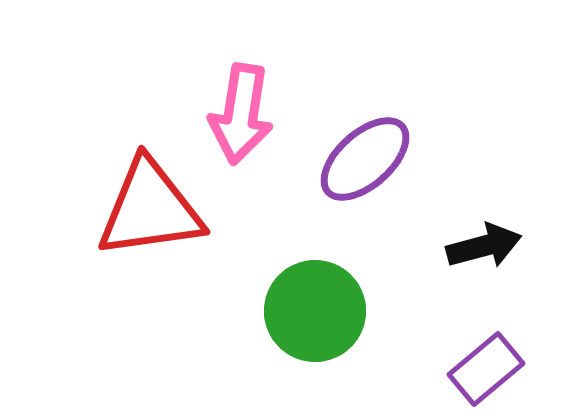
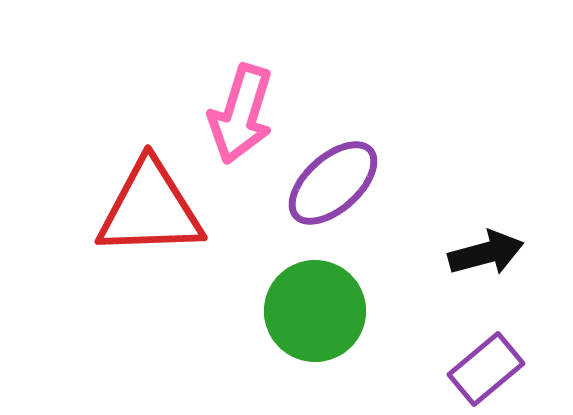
pink arrow: rotated 8 degrees clockwise
purple ellipse: moved 32 px left, 24 px down
red triangle: rotated 6 degrees clockwise
black arrow: moved 2 px right, 7 px down
